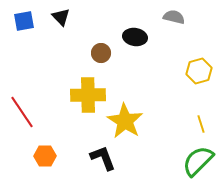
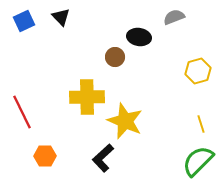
gray semicircle: rotated 35 degrees counterclockwise
blue square: rotated 15 degrees counterclockwise
black ellipse: moved 4 px right
brown circle: moved 14 px right, 4 px down
yellow hexagon: moved 1 px left
yellow cross: moved 1 px left, 2 px down
red line: rotated 8 degrees clockwise
yellow star: rotated 9 degrees counterclockwise
black L-shape: rotated 112 degrees counterclockwise
